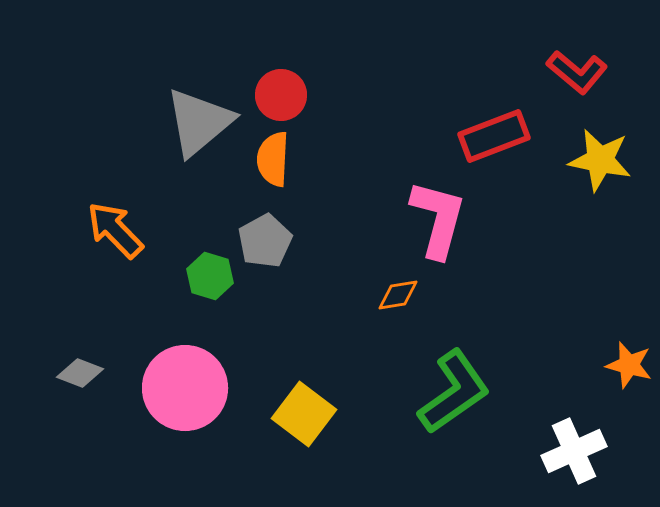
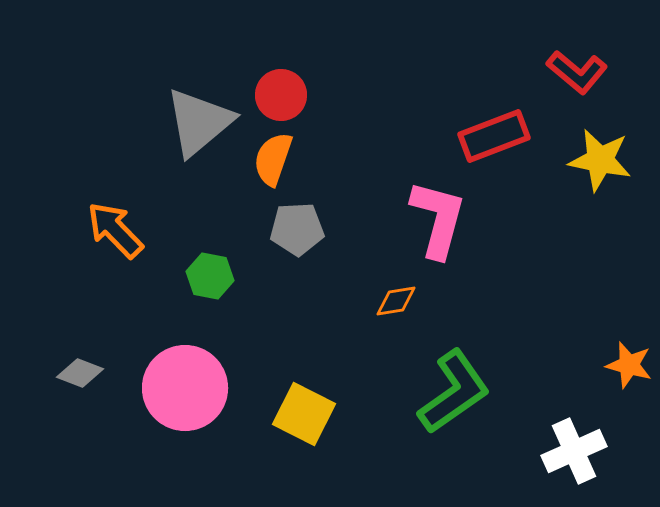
orange semicircle: rotated 16 degrees clockwise
gray pentagon: moved 32 px right, 12 px up; rotated 26 degrees clockwise
green hexagon: rotated 6 degrees counterclockwise
orange diamond: moved 2 px left, 6 px down
yellow square: rotated 10 degrees counterclockwise
